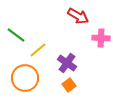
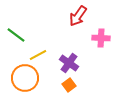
red arrow: rotated 95 degrees clockwise
yellow line: moved 5 px down; rotated 12 degrees clockwise
purple cross: moved 2 px right
